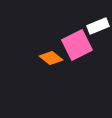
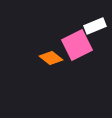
white rectangle: moved 3 px left
